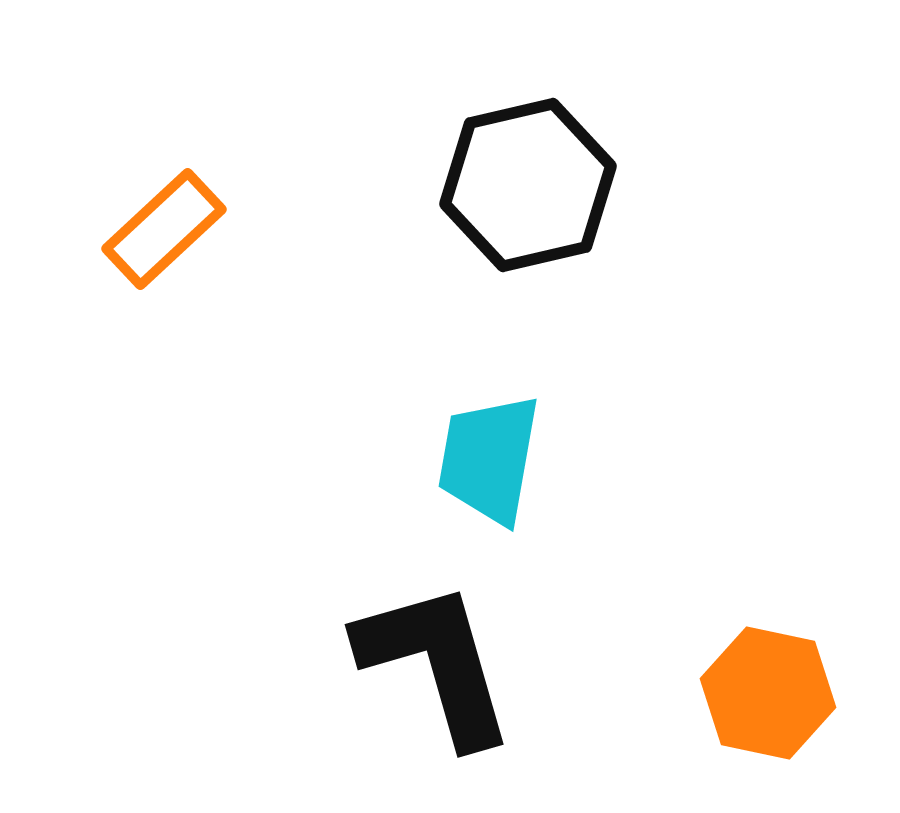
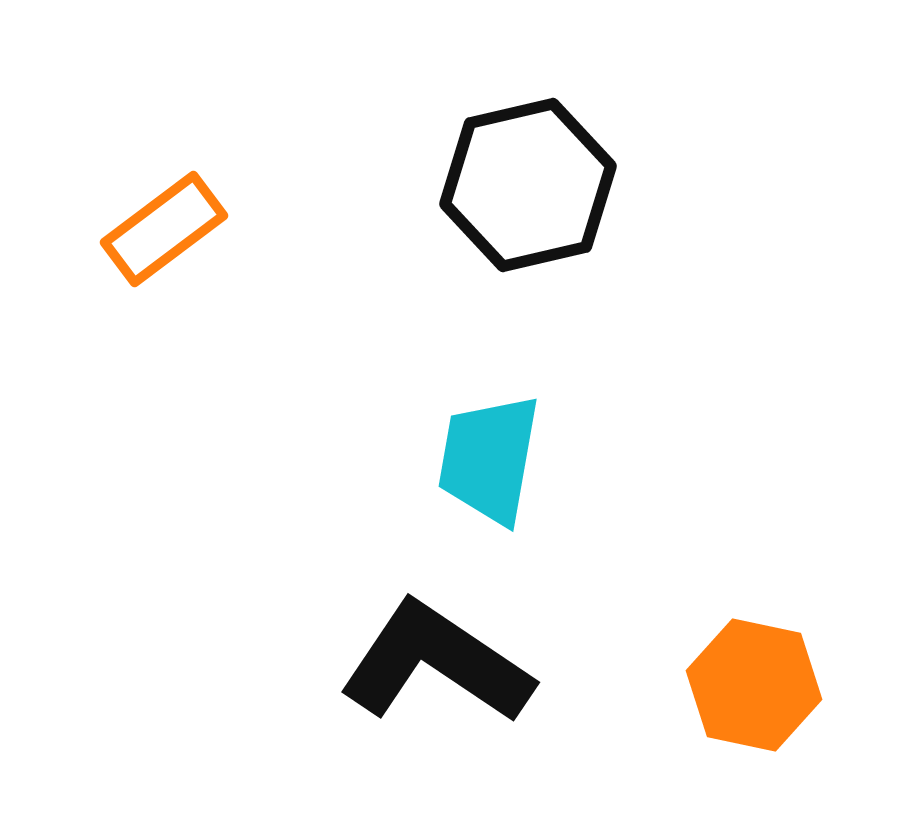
orange rectangle: rotated 6 degrees clockwise
black L-shape: rotated 40 degrees counterclockwise
orange hexagon: moved 14 px left, 8 px up
